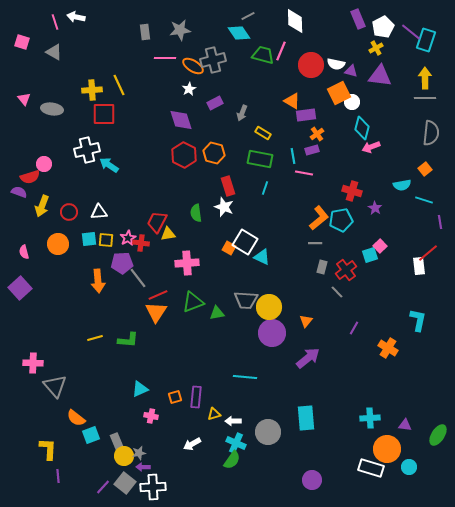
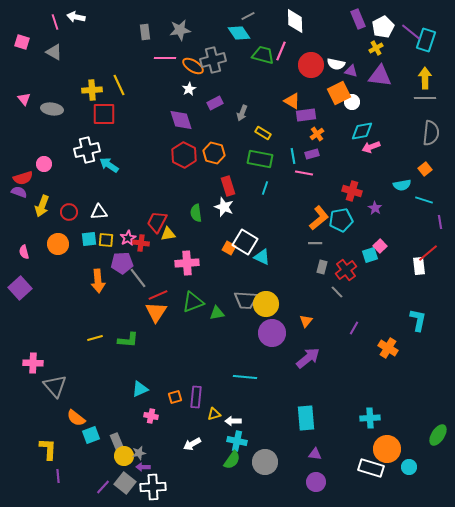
cyan diamond at (362, 128): moved 3 px down; rotated 65 degrees clockwise
purple rectangle at (312, 150): moved 4 px down
red semicircle at (30, 177): moved 7 px left, 1 px down
yellow circle at (269, 307): moved 3 px left, 3 px up
purple triangle at (405, 425): moved 90 px left, 29 px down
gray circle at (268, 432): moved 3 px left, 30 px down
cyan cross at (236, 443): moved 1 px right, 2 px up; rotated 12 degrees counterclockwise
purple circle at (312, 480): moved 4 px right, 2 px down
